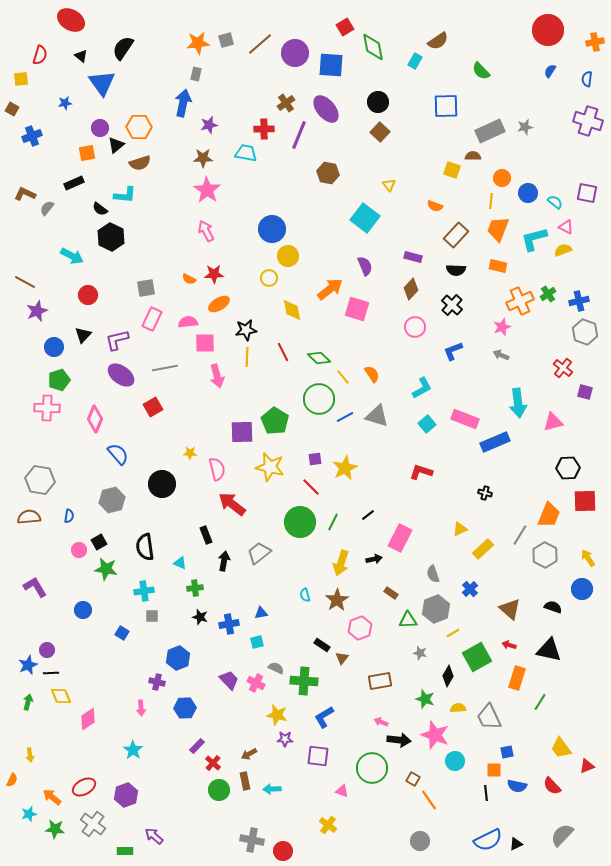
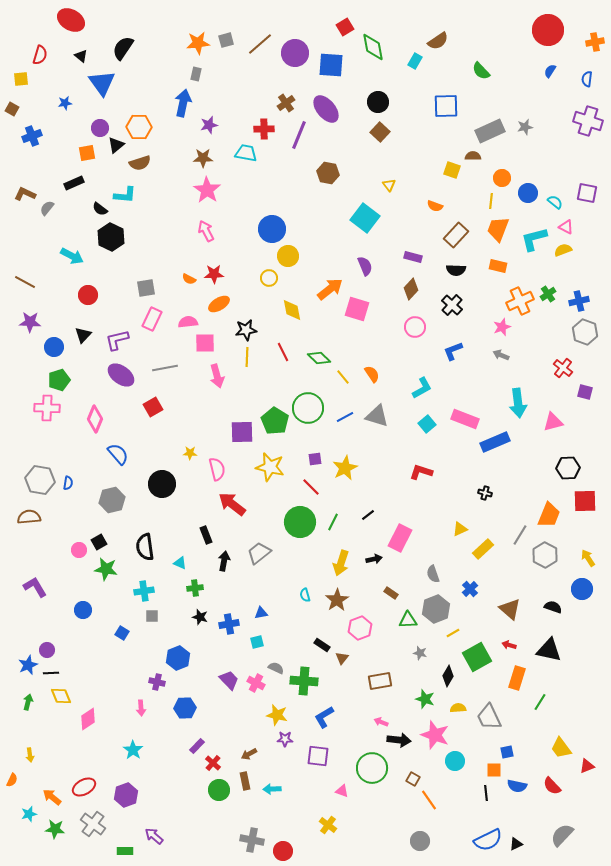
purple star at (37, 311): moved 7 px left, 11 px down; rotated 25 degrees clockwise
green circle at (319, 399): moved 11 px left, 9 px down
blue semicircle at (69, 516): moved 1 px left, 33 px up
